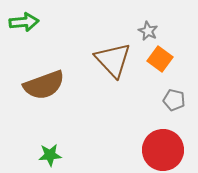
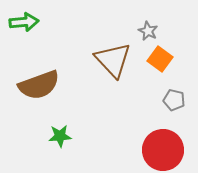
brown semicircle: moved 5 px left
green star: moved 10 px right, 19 px up
